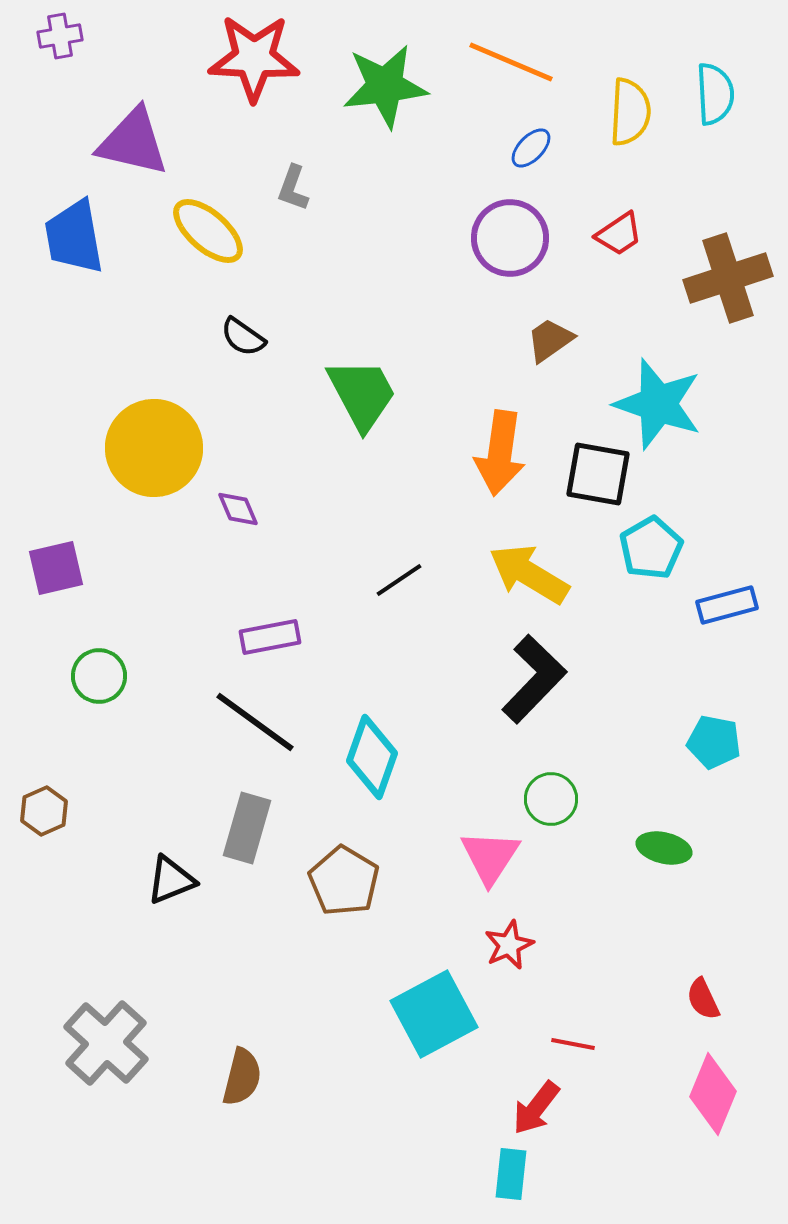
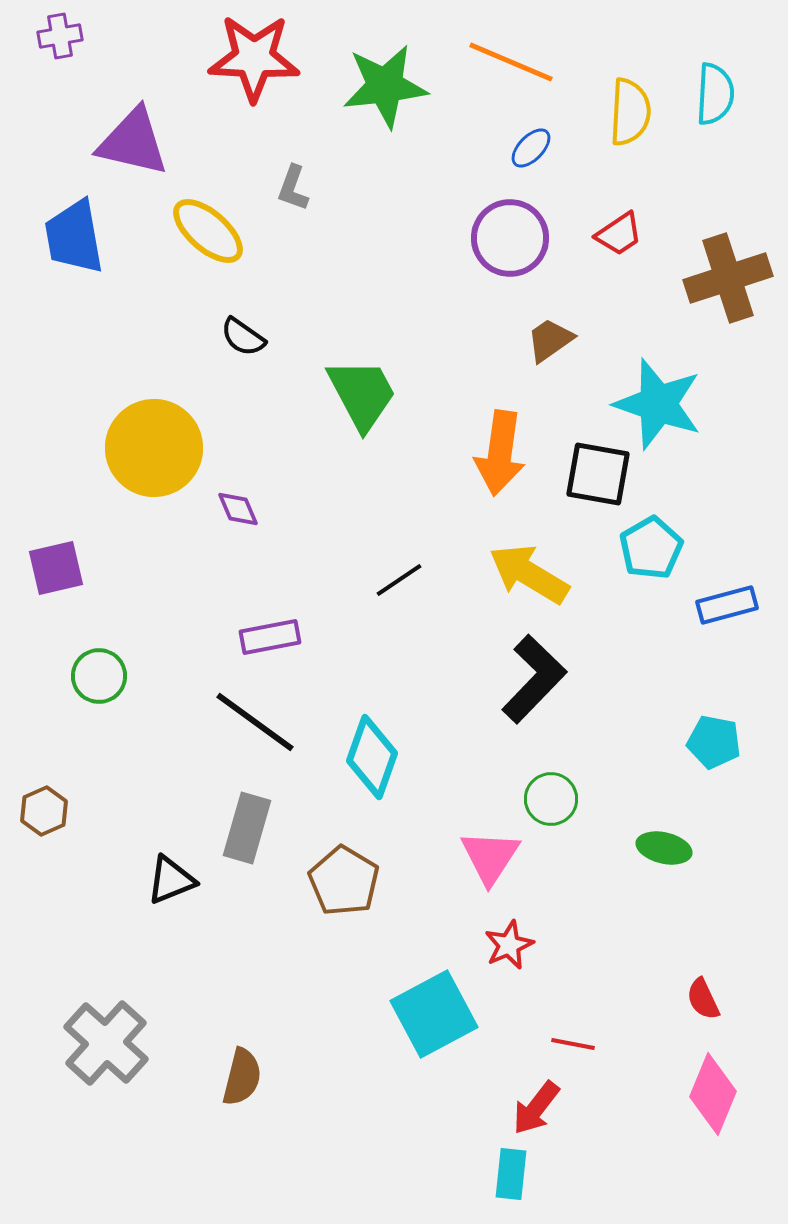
cyan semicircle at (715, 94): rotated 6 degrees clockwise
